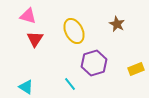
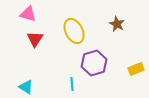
pink triangle: moved 2 px up
cyan line: moved 2 px right; rotated 32 degrees clockwise
